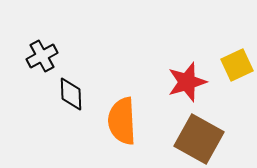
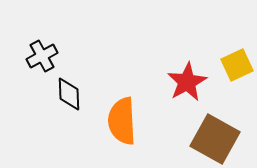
red star: rotated 12 degrees counterclockwise
black diamond: moved 2 px left
brown square: moved 16 px right
